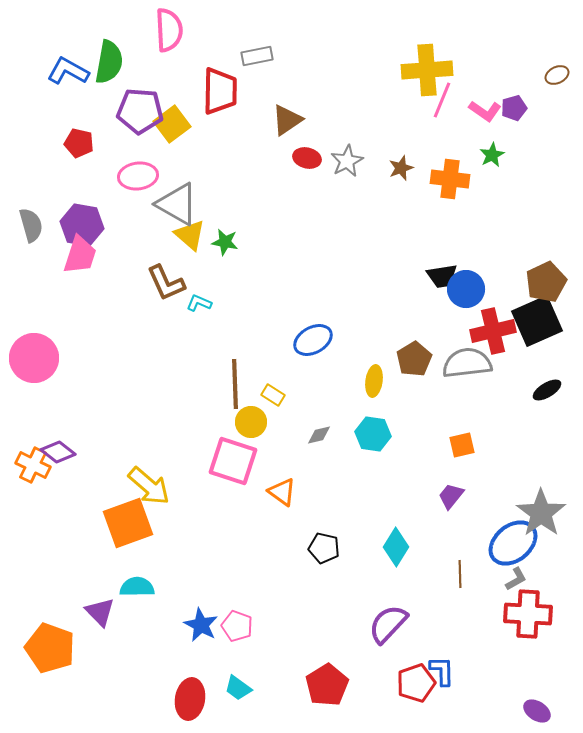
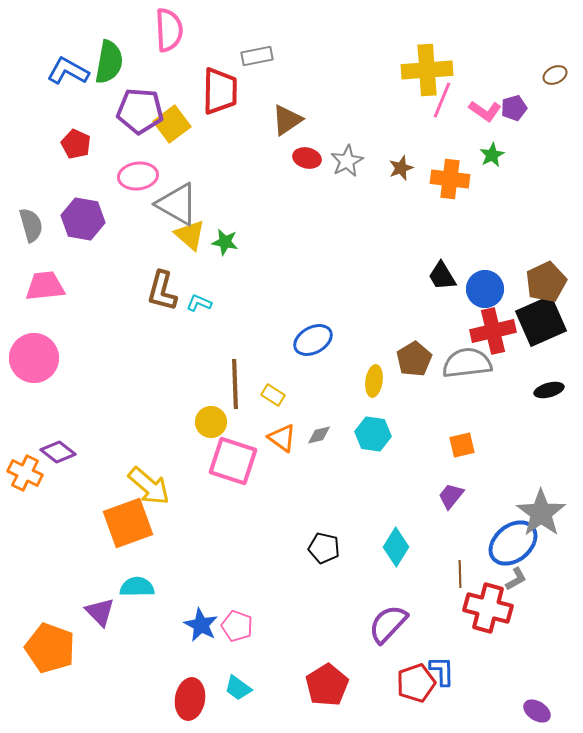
brown ellipse at (557, 75): moved 2 px left
red pentagon at (79, 143): moved 3 px left, 1 px down; rotated 12 degrees clockwise
purple hexagon at (82, 225): moved 1 px right, 6 px up
pink trapezoid at (80, 255): moved 35 px left, 31 px down; rotated 114 degrees counterclockwise
black trapezoid at (442, 276): rotated 68 degrees clockwise
brown L-shape at (166, 283): moved 4 px left, 8 px down; rotated 39 degrees clockwise
blue circle at (466, 289): moved 19 px right
black square at (537, 321): moved 4 px right
black ellipse at (547, 390): moved 2 px right; rotated 16 degrees clockwise
yellow circle at (251, 422): moved 40 px left
orange cross at (33, 465): moved 8 px left, 8 px down
orange triangle at (282, 492): moved 54 px up
red cross at (528, 614): moved 40 px left, 6 px up; rotated 12 degrees clockwise
